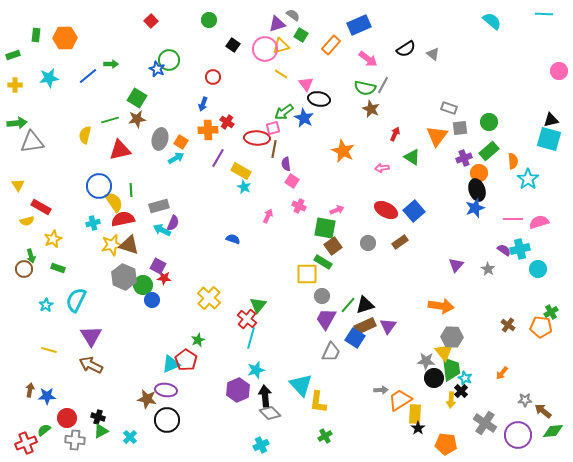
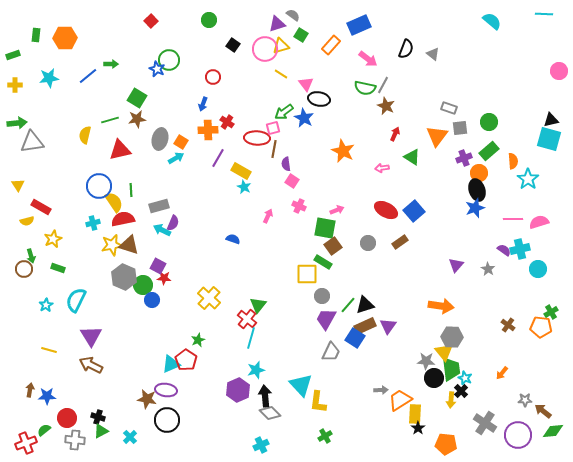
black semicircle at (406, 49): rotated 36 degrees counterclockwise
brown star at (371, 109): moved 15 px right, 3 px up
